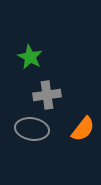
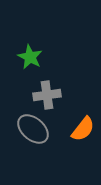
gray ellipse: moved 1 px right; rotated 32 degrees clockwise
